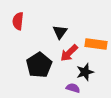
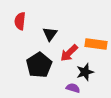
red semicircle: moved 2 px right
black triangle: moved 10 px left, 2 px down
